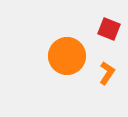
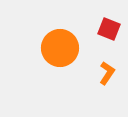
orange circle: moved 7 px left, 8 px up
